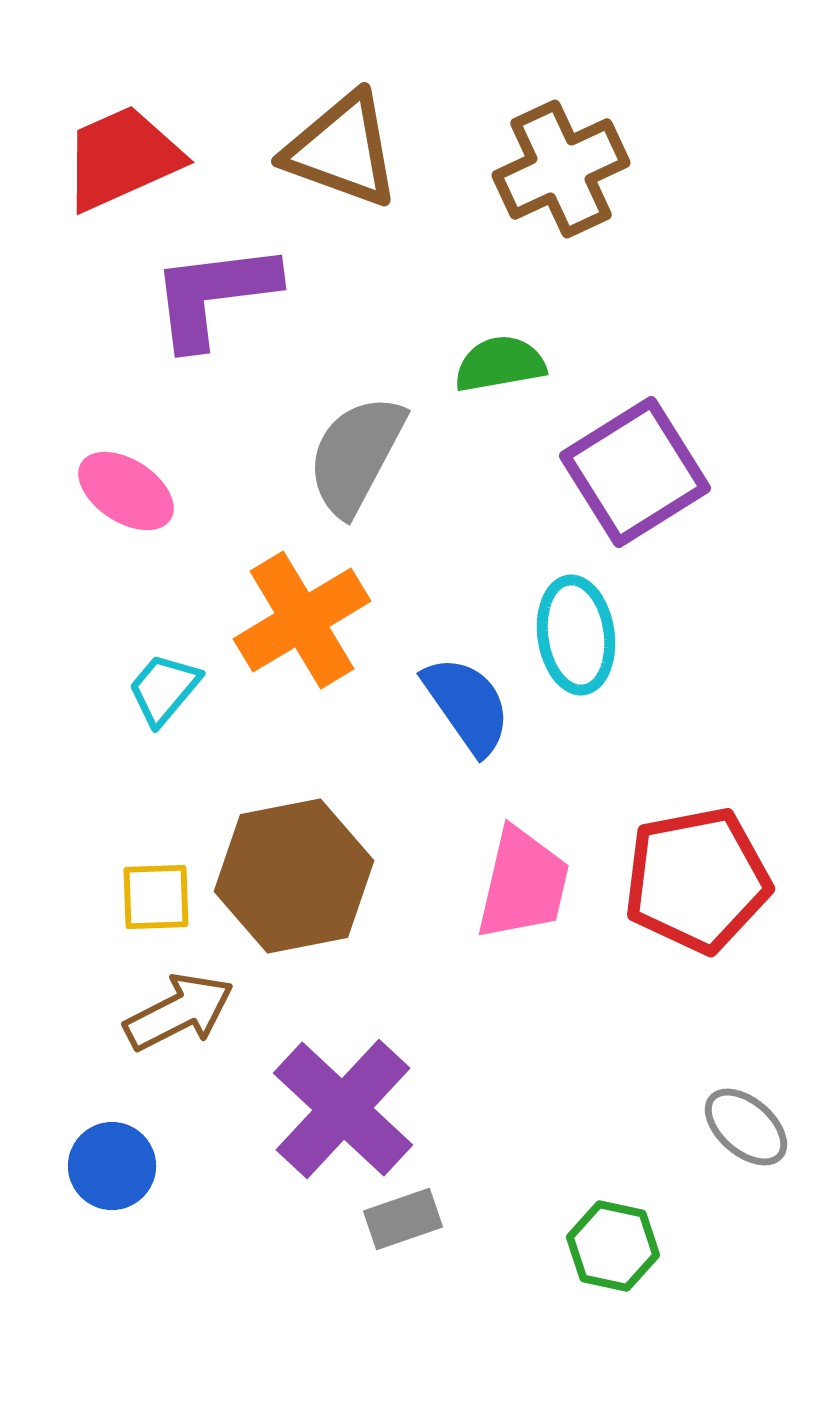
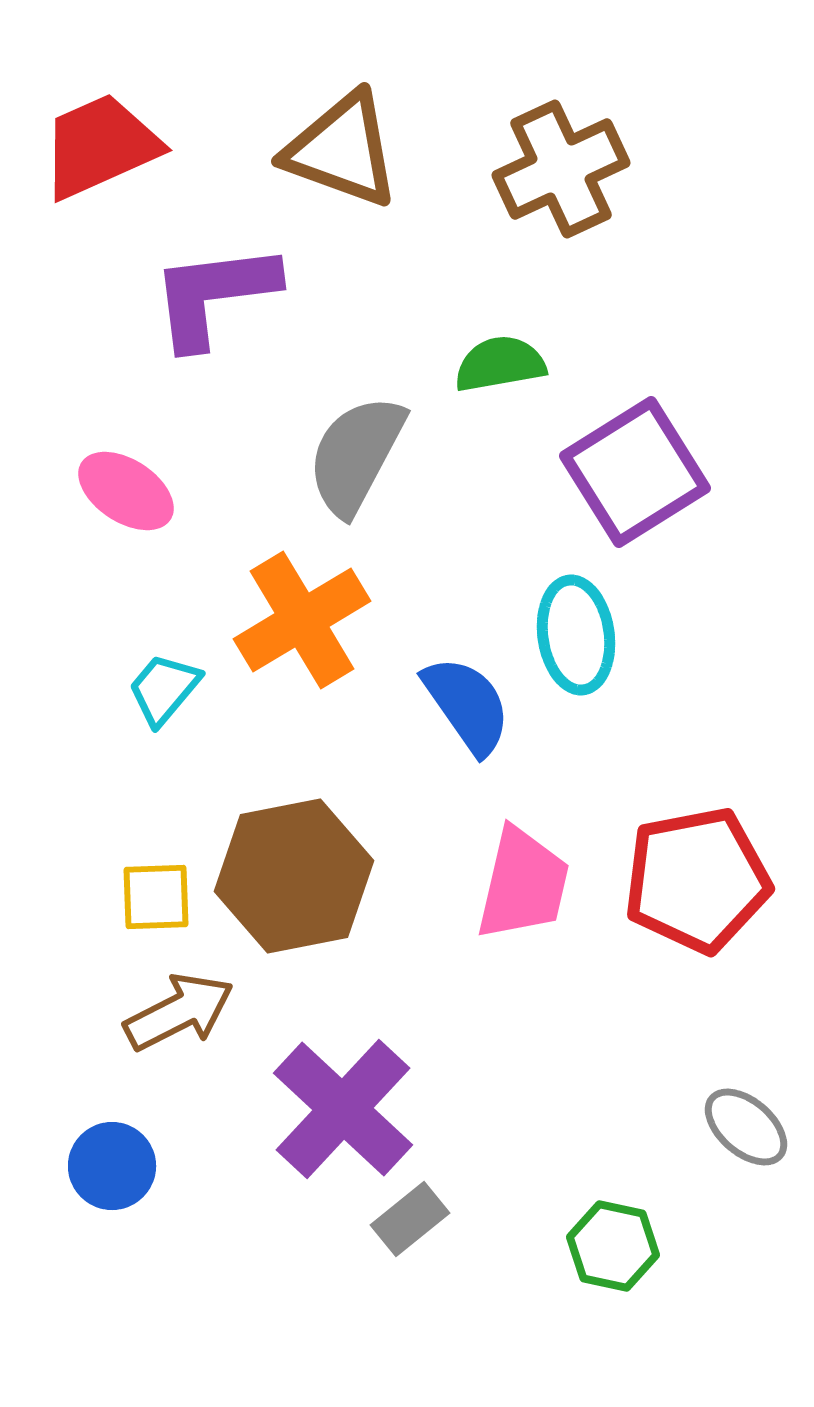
red trapezoid: moved 22 px left, 12 px up
gray rectangle: moved 7 px right; rotated 20 degrees counterclockwise
